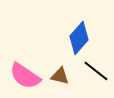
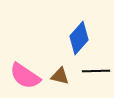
black line: rotated 40 degrees counterclockwise
